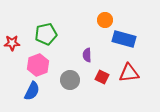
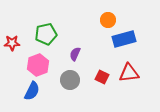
orange circle: moved 3 px right
blue rectangle: rotated 30 degrees counterclockwise
purple semicircle: moved 12 px left, 1 px up; rotated 24 degrees clockwise
